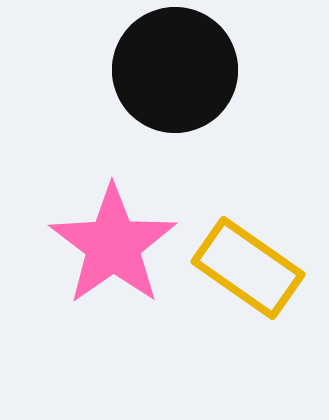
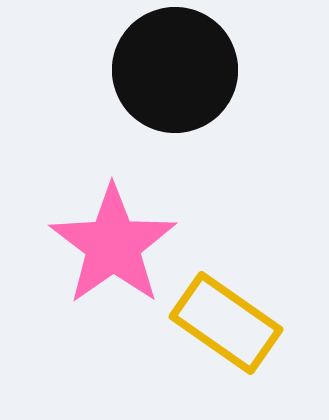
yellow rectangle: moved 22 px left, 55 px down
